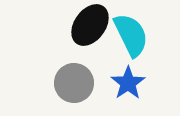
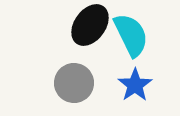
blue star: moved 7 px right, 2 px down
